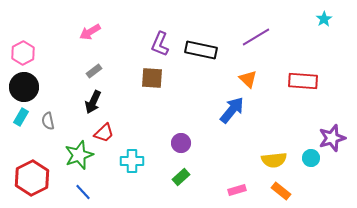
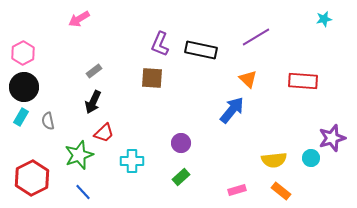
cyan star: rotated 21 degrees clockwise
pink arrow: moved 11 px left, 13 px up
